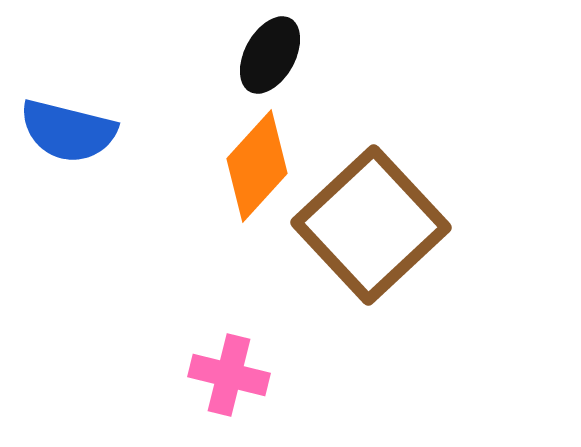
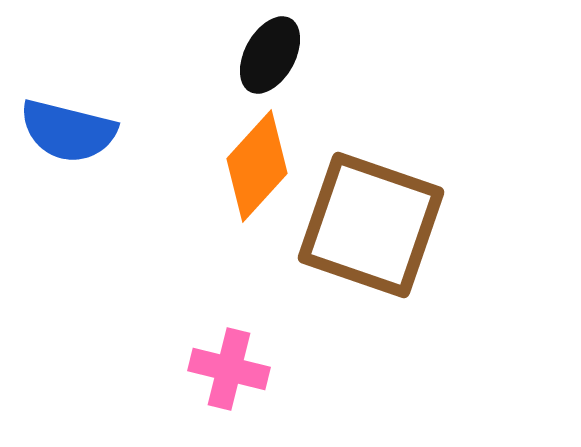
brown square: rotated 28 degrees counterclockwise
pink cross: moved 6 px up
